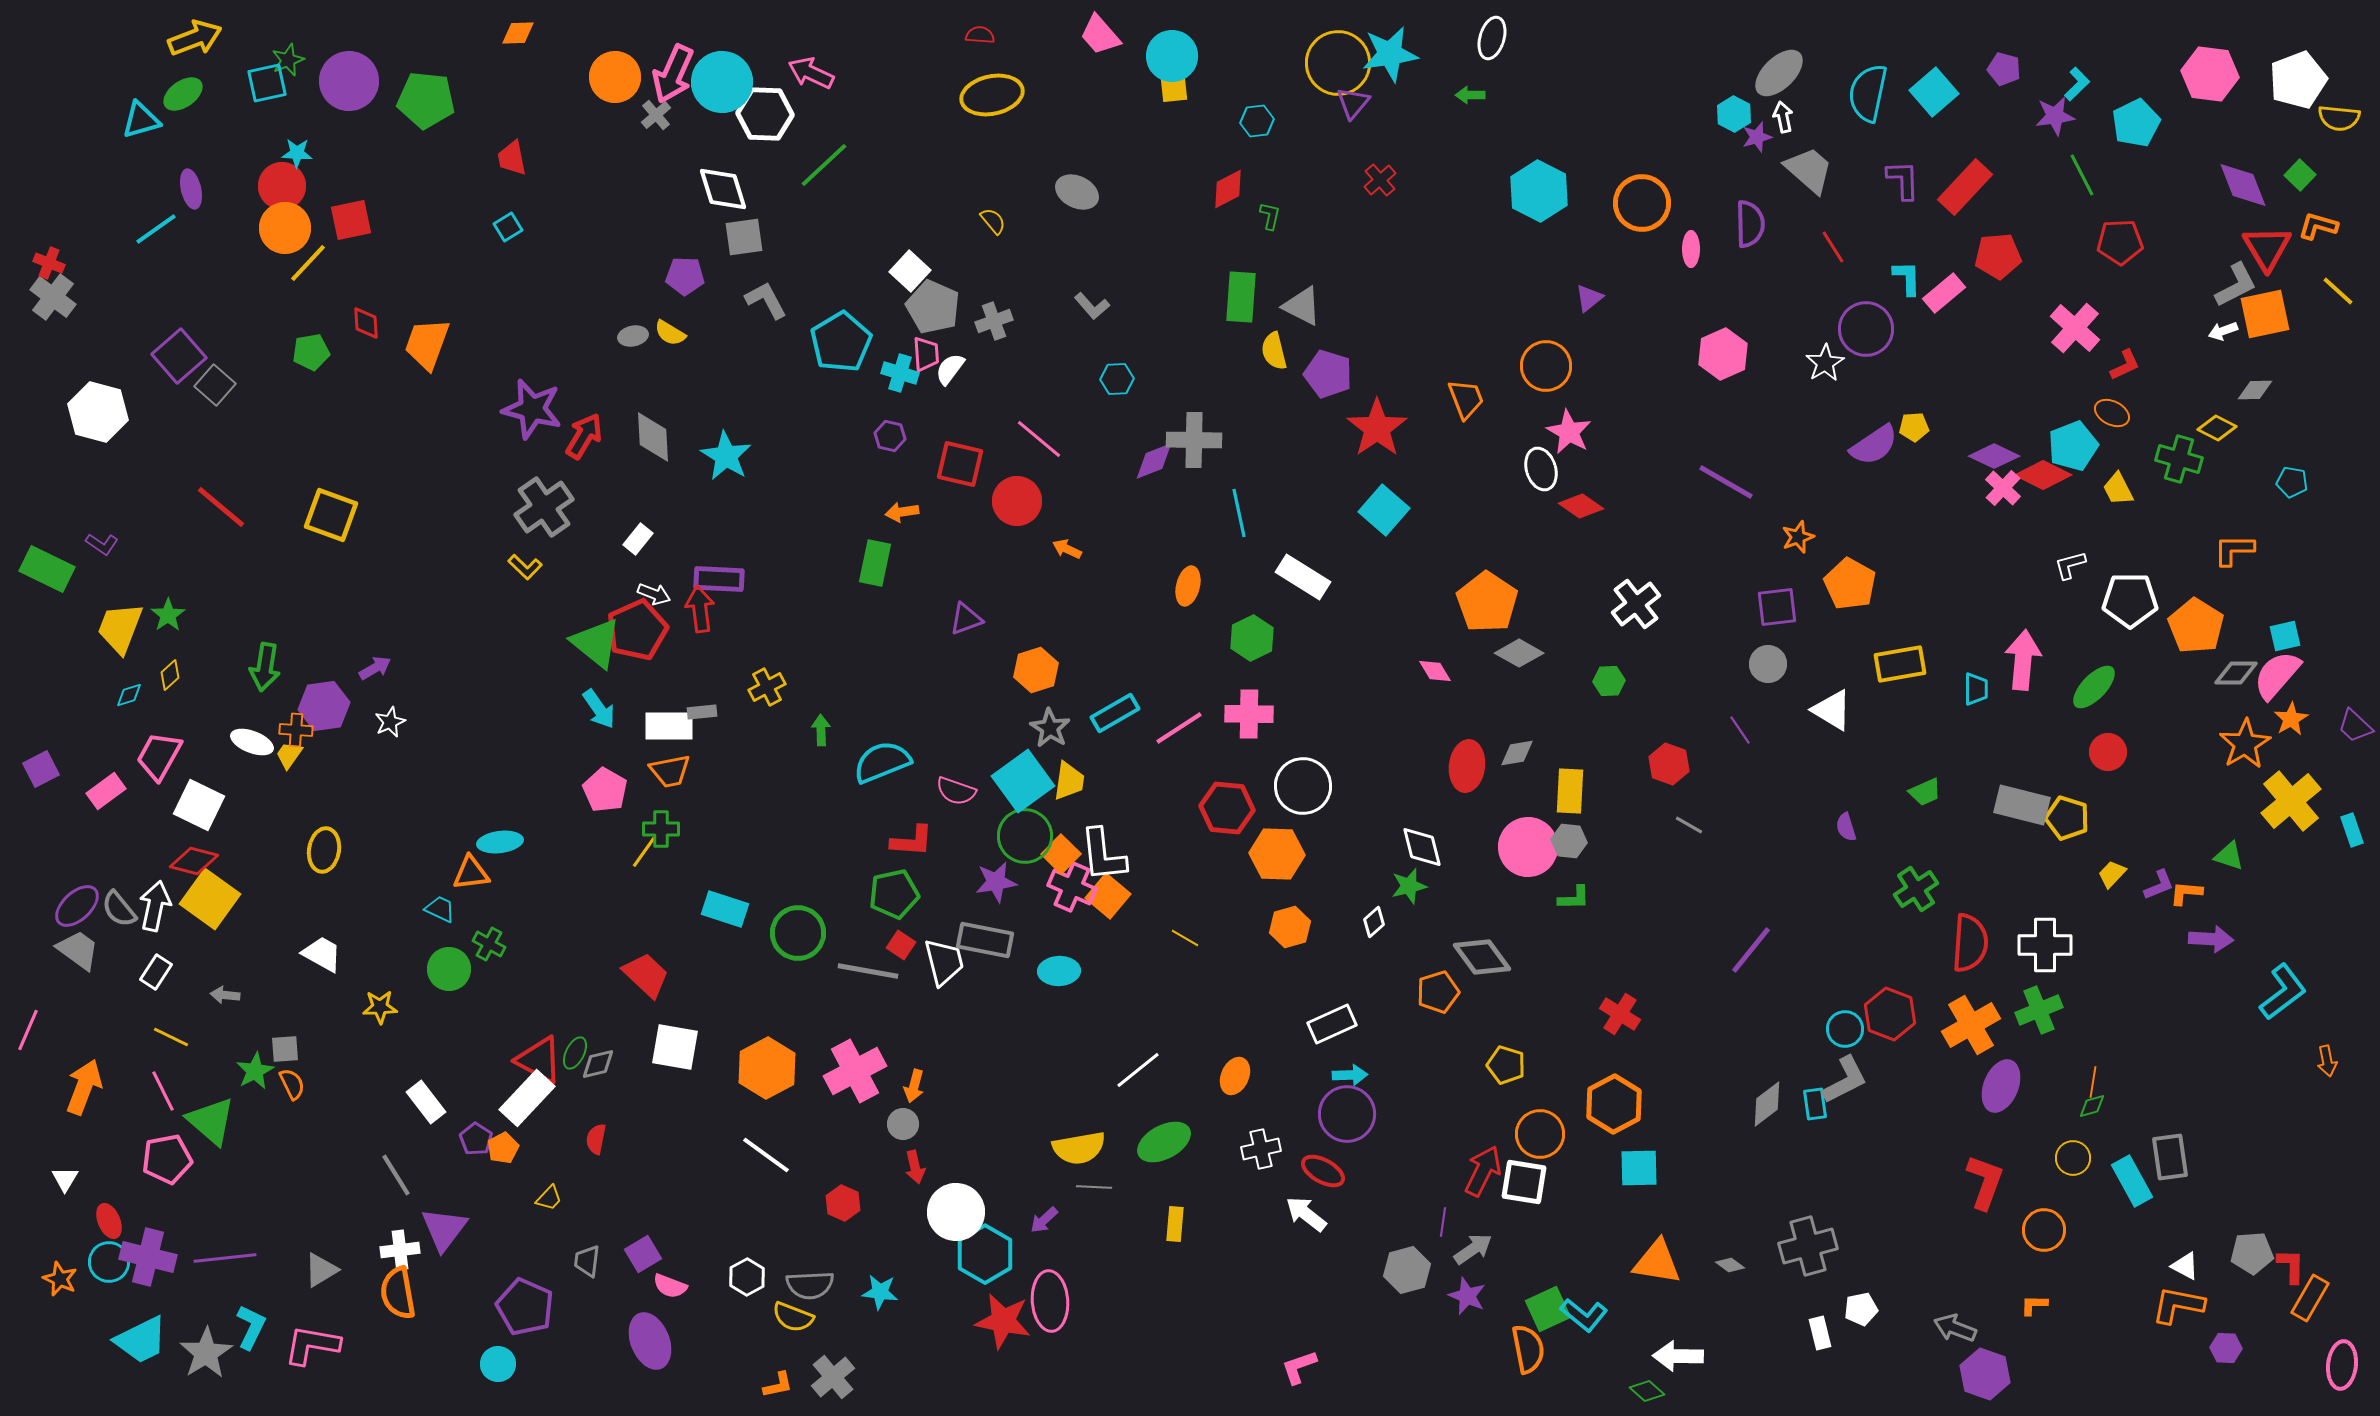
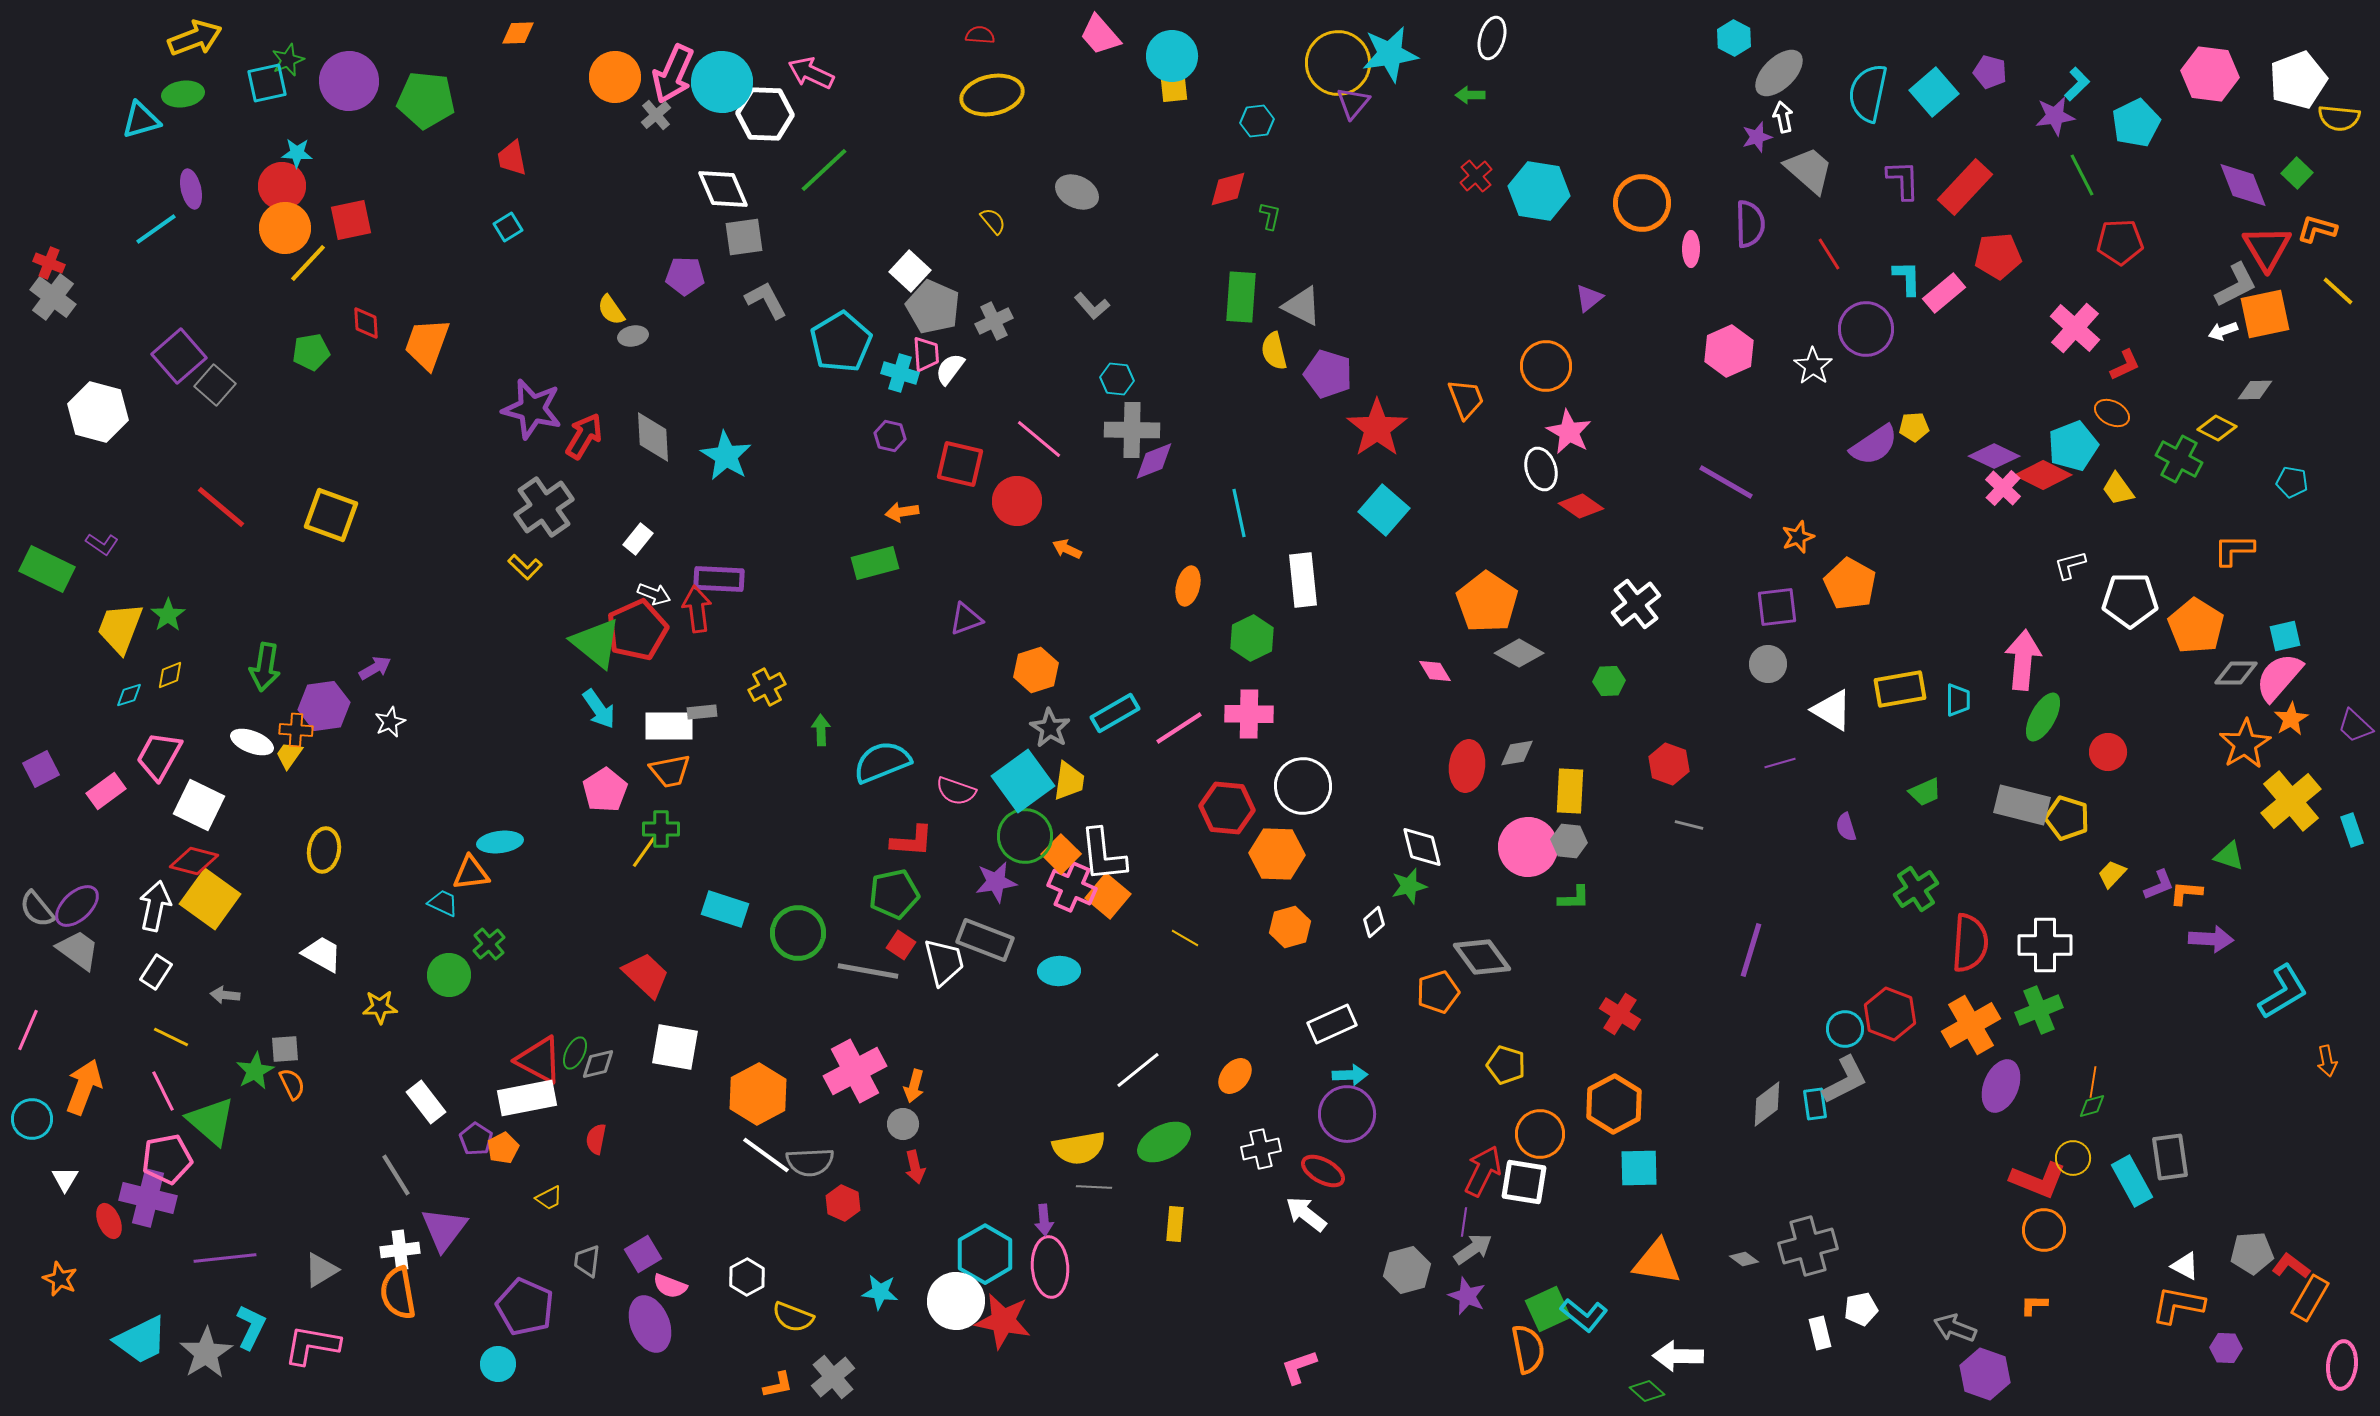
purple pentagon at (2004, 69): moved 14 px left, 3 px down
green ellipse at (183, 94): rotated 27 degrees clockwise
cyan hexagon at (1734, 114): moved 76 px up
green line at (824, 165): moved 5 px down
green square at (2300, 175): moved 3 px left, 2 px up
red cross at (1380, 180): moved 96 px right, 4 px up
white diamond at (723, 189): rotated 6 degrees counterclockwise
red diamond at (1228, 189): rotated 12 degrees clockwise
cyan hexagon at (1539, 191): rotated 18 degrees counterclockwise
orange L-shape at (2318, 226): moved 1 px left, 3 px down
red line at (1833, 247): moved 4 px left, 7 px down
gray cross at (994, 321): rotated 6 degrees counterclockwise
yellow semicircle at (670, 333): moved 59 px left, 23 px up; rotated 24 degrees clockwise
pink hexagon at (1723, 354): moved 6 px right, 3 px up
white star at (1825, 363): moved 12 px left, 3 px down; rotated 6 degrees counterclockwise
cyan hexagon at (1117, 379): rotated 8 degrees clockwise
gray cross at (1194, 440): moved 62 px left, 10 px up
green cross at (2179, 459): rotated 12 degrees clockwise
yellow trapezoid at (2118, 489): rotated 9 degrees counterclockwise
green rectangle at (875, 563): rotated 63 degrees clockwise
white rectangle at (1303, 577): moved 3 px down; rotated 52 degrees clockwise
red arrow at (700, 609): moved 3 px left
yellow rectangle at (1900, 664): moved 25 px down
yellow diamond at (170, 675): rotated 20 degrees clockwise
pink semicircle at (2277, 675): moved 2 px right, 2 px down
green ellipse at (2094, 687): moved 51 px left, 30 px down; rotated 15 degrees counterclockwise
cyan trapezoid at (1976, 689): moved 18 px left, 11 px down
purple line at (1740, 730): moved 40 px right, 33 px down; rotated 72 degrees counterclockwise
pink pentagon at (605, 790): rotated 9 degrees clockwise
gray line at (1689, 825): rotated 16 degrees counterclockwise
gray semicircle at (119, 909): moved 82 px left
cyan trapezoid at (440, 909): moved 3 px right, 6 px up
gray rectangle at (985, 940): rotated 10 degrees clockwise
green cross at (489, 944): rotated 20 degrees clockwise
purple line at (1751, 950): rotated 22 degrees counterclockwise
green circle at (449, 969): moved 6 px down
cyan L-shape at (2283, 992): rotated 6 degrees clockwise
orange hexagon at (767, 1068): moved 9 px left, 26 px down
orange ellipse at (1235, 1076): rotated 15 degrees clockwise
white rectangle at (527, 1098): rotated 36 degrees clockwise
red L-shape at (1985, 1182): moved 53 px right, 2 px up; rotated 92 degrees clockwise
yellow trapezoid at (549, 1198): rotated 20 degrees clockwise
white circle at (956, 1212): moved 89 px down
purple arrow at (1044, 1220): rotated 52 degrees counterclockwise
purple line at (1443, 1222): moved 21 px right
purple cross at (148, 1257): moved 59 px up
cyan circle at (109, 1262): moved 77 px left, 143 px up
gray diamond at (1730, 1265): moved 14 px right, 6 px up
red L-shape at (2291, 1266): rotated 54 degrees counterclockwise
gray semicircle at (810, 1285): moved 123 px up
pink ellipse at (1050, 1301): moved 34 px up
purple ellipse at (650, 1341): moved 17 px up
